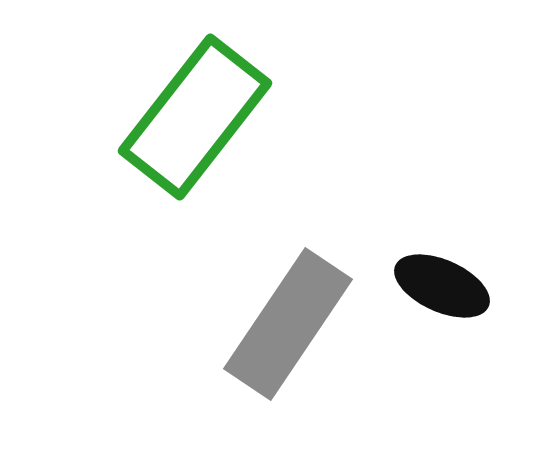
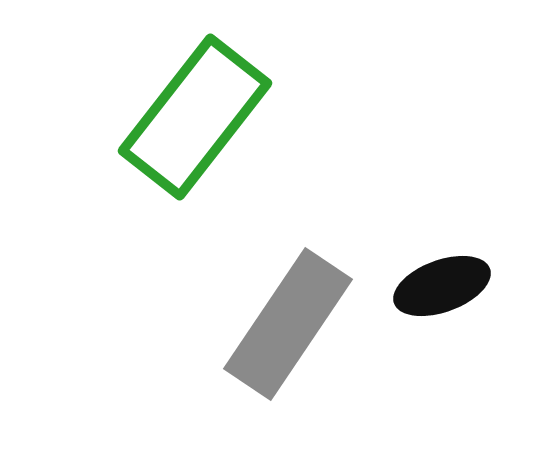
black ellipse: rotated 44 degrees counterclockwise
